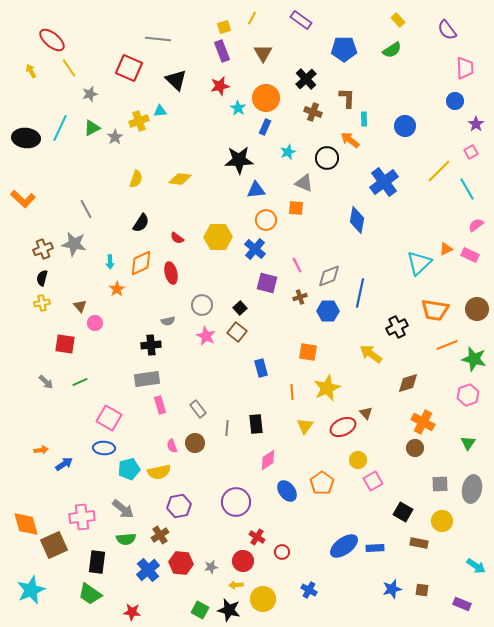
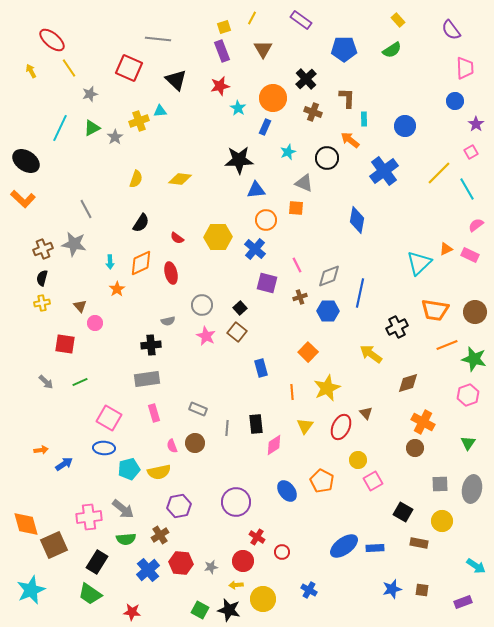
purple semicircle at (447, 30): moved 4 px right
brown triangle at (263, 53): moved 4 px up
orange circle at (266, 98): moved 7 px right
black ellipse at (26, 138): moved 23 px down; rotated 28 degrees clockwise
yellow line at (439, 171): moved 2 px down
blue cross at (384, 182): moved 11 px up
brown circle at (477, 309): moved 2 px left, 3 px down
orange square at (308, 352): rotated 36 degrees clockwise
pink rectangle at (160, 405): moved 6 px left, 8 px down
gray rectangle at (198, 409): rotated 30 degrees counterclockwise
red ellipse at (343, 427): moved 2 px left; rotated 40 degrees counterclockwise
pink diamond at (268, 460): moved 6 px right, 15 px up
orange pentagon at (322, 483): moved 2 px up; rotated 10 degrees counterclockwise
pink cross at (82, 517): moved 7 px right
black rectangle at (97, 562): rotated 25 degrees clockwise
purple rectangle at (462, 604): moved 1 px right, 2 px up; rotated 42 degrees counterclockwise
